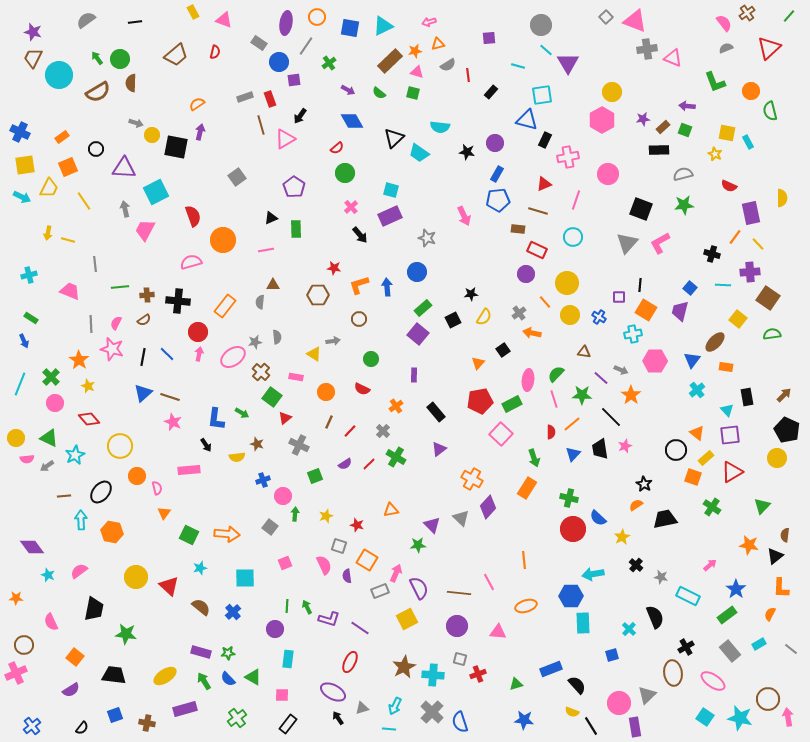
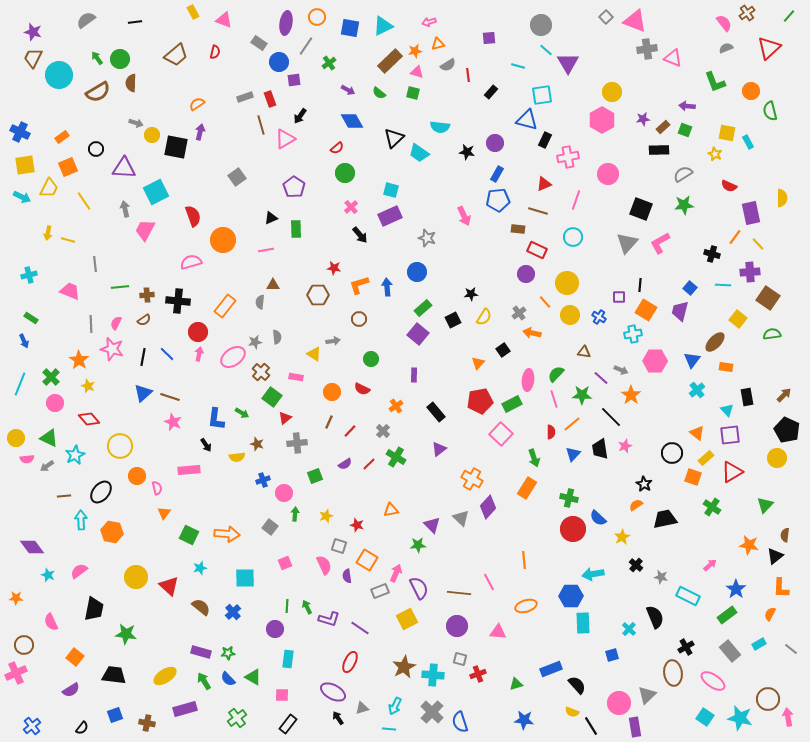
gray semicircle at (683, 174): rotated 18 degrees counterclockwise
orange circle at (326, 392): moved 6 px right
gray cross at (299, 445): moved 2 px left, 2 px up; rotated 30 degrees counterclockwise
black circle at (676, 450): moved 4 px left, 3 px down
pink circle at (283, 496): moved 1 px right, 3 px up
green triangle at (762, 506): moved 3 px right, 1 px up
